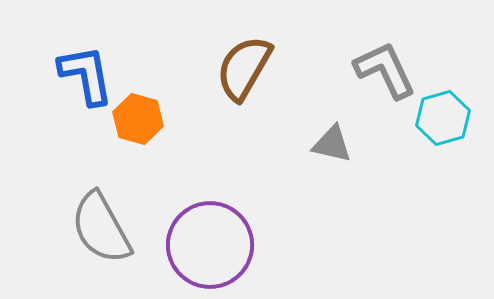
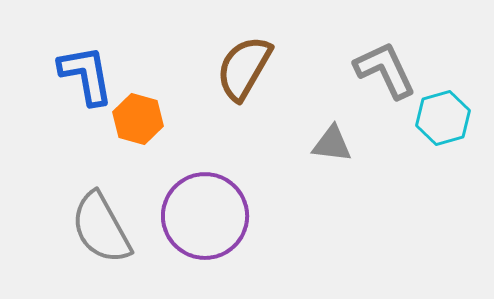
gray triangle: rotated 6 degrees counterclockwise
purple circle: moved 5 px left, 29 px up
